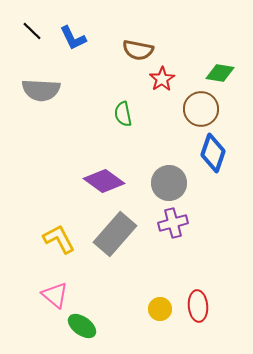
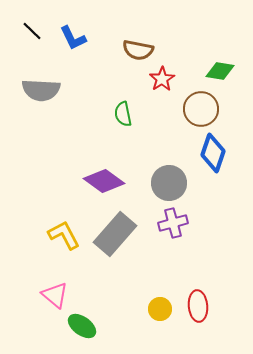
green diamond: moved 2 px up
yellow L-shape: moved 5 px right, 4 px up
